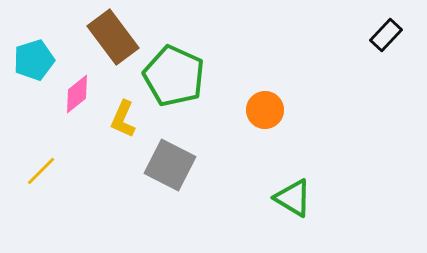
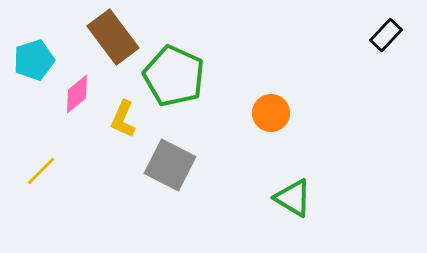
orange circle: moved 6 px right, 3 px down
